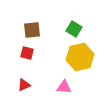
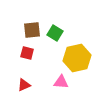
green square: moved 19 px left, 4 px down
yellow hexagon: moved 3 px left, 1 px down
pink triangle: moved 3 px left, 5 px up
